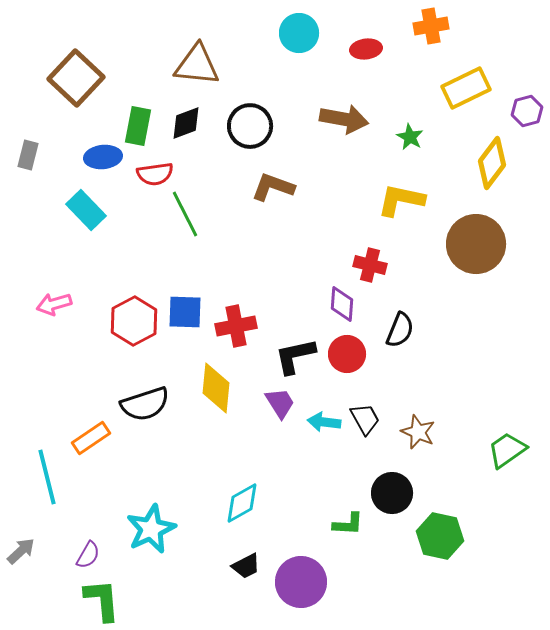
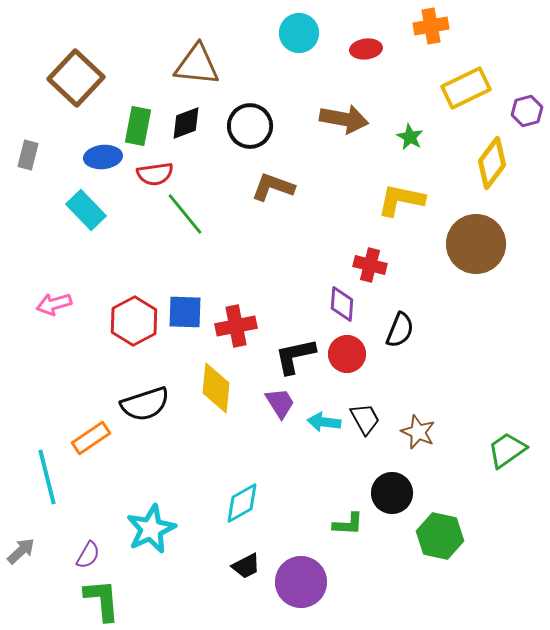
green line at (185, 214): rotated 12 degrees counterclockwise
